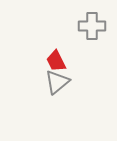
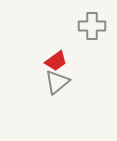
red trapezoid: rotated 100 degrees counterclockwise
